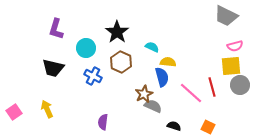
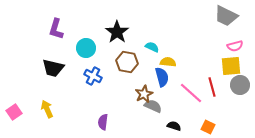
brown hexagon: moved 6 px right; rotated 15 degrees counterclockwise
